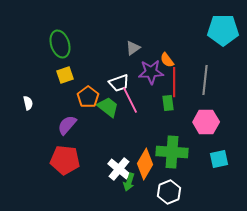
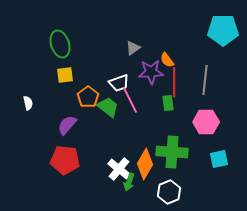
yellow square: rotated 12 degrees clockwise
